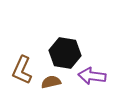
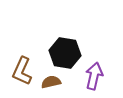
brown L-shape: moved 1 px down
purple arrow: moved 2 px right; rotated 96 degrees clockwise
